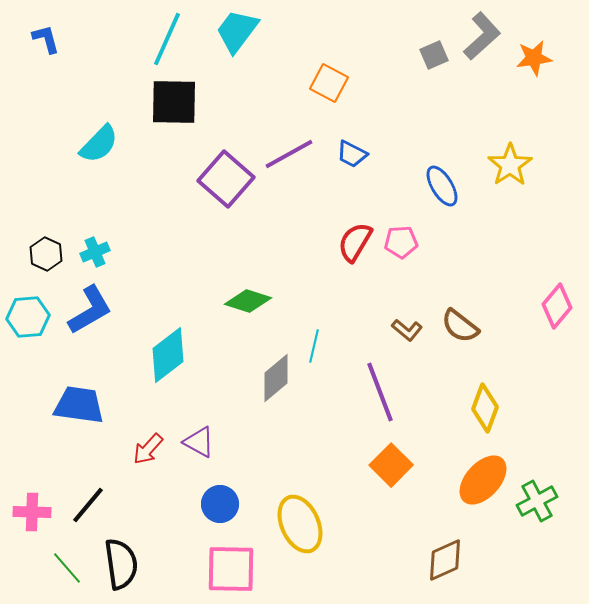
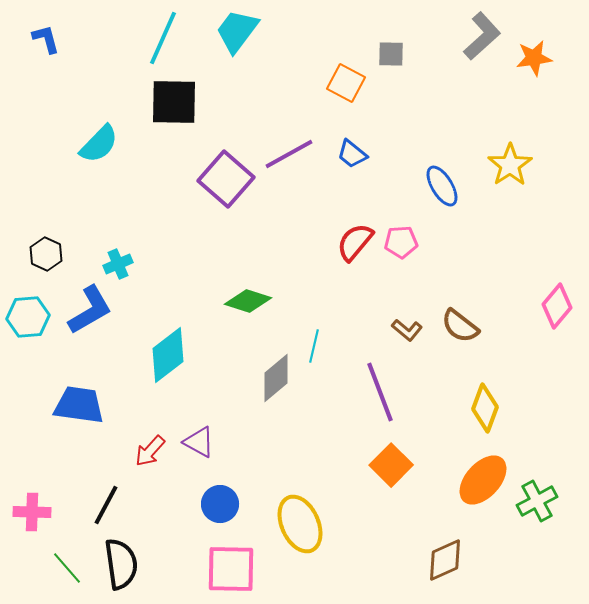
cyan line at (167, 39): moved 4 px left, 1 px up
gray square at (434, 55): moved 43 px left, 1 px up; rotated 24 degrees clockwise
orange square at (329, 83): moved 17 px right
blue trapezoid at (352, 154): rotated 12 degrees clockwise
red semicircle at (355, 242): rotated 9 degrees clockwise
cyan cross at (95, 252): moved 23 px right, 12 px down
red arrow at (148, 449): moved 2 px right, 2 px down
black line at (88, 505): moved 18 px right; rotated 12 degrees counterclockwise
